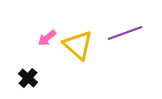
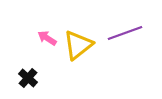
pink arrow: rotated 72 degrees clockwise
yellow triangle: rotated 40 degrees clockwise
